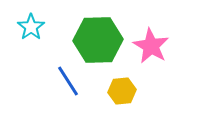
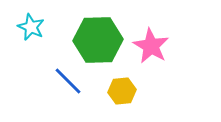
cyan star: rotated 12 degrees counterclockwise
blue line: rotated 12 degrees counterclockwise
